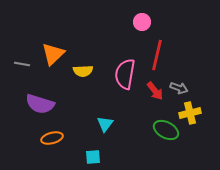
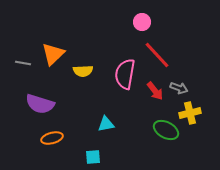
red line: rotated 56 degrees counterclockwise
gray line: moved 1 px right, 1 px up
cyan triangle: moved 1 px right; rotated 42 degrees clockwise
